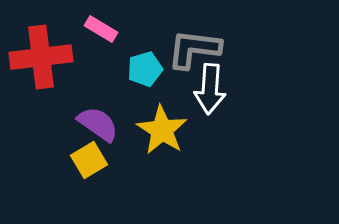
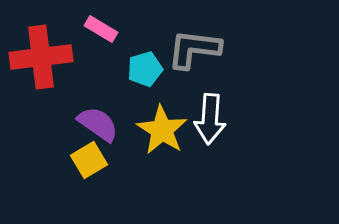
white arrow: moved 30 px down
